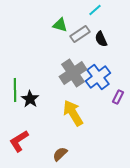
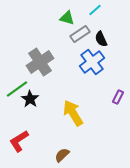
green triangle: moved 7 px right, 7 px up
gray cross: moved 33 px left, 11 px up
blue cross: moved 6 px left, 15 px up
green line: moved 2 px right, 1 px up; rotated 55 degrees clockwise
brown semicircle: moved 2 px right, 1 px down
